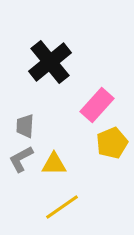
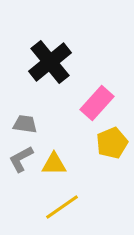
pink rectangle: moved 2 px up
gray trapezoid: moved 2 px up; rotated 95 degrees clockwise
